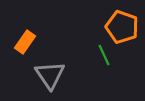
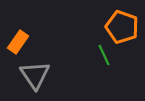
orange rectangle: moved 7 px left
gray triangle: moved 15 px left
